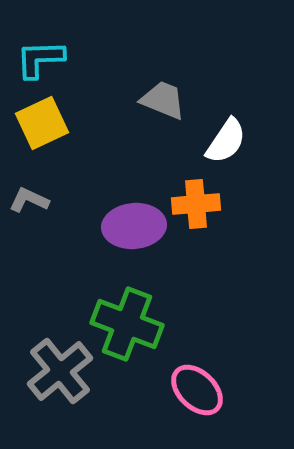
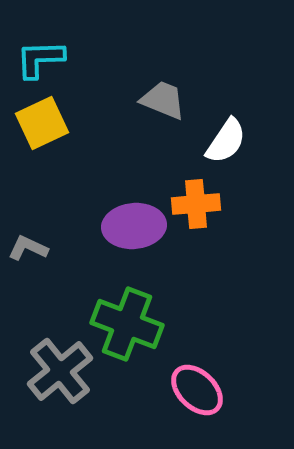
gray L-shape: moved 1 px left, 48 px down
